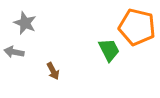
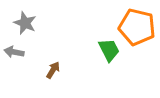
brown arrow: moved 1 px up; rotated 120 degrees counterclockwise
